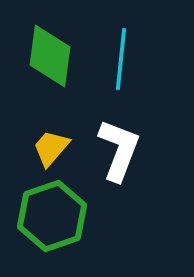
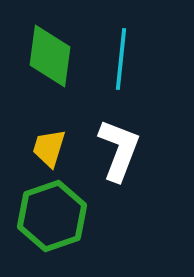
yellow trapezoid: moved 2 px left; rotated 24 degrees counterclockwise
